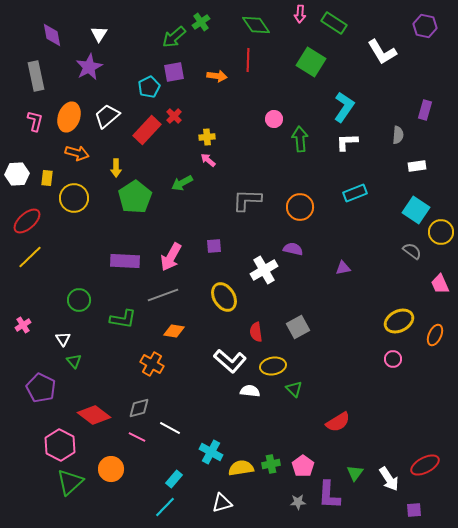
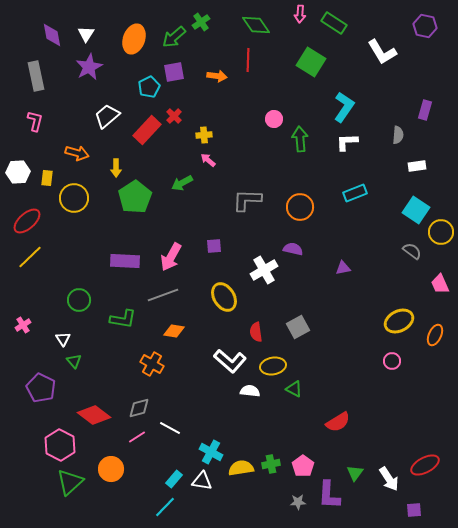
white triangle at (99, 34): moved 13 px left
orange ellipse at (69, 117): moved 65 px right, 78 px up
yellow cross at (207, 137): moved 3 px left, 2 px up
white hexagon at (17, 174): moved 1 px right, 2 px up
pink circle at (393, 359): moved 1 px left, 2 px down
green triangle at (294, 389): rotated 18 degrees counterclockwise
pink line at (137, 437): rotated 60 degrees counterclockwise
white triangle at (222, 503): moved 20 px left, 22 px up; rotated 25 degrees clockwise
